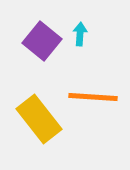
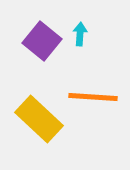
yellow rectangle: rotated 9 degrees counterclockwise
